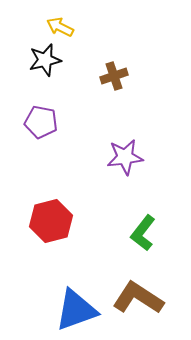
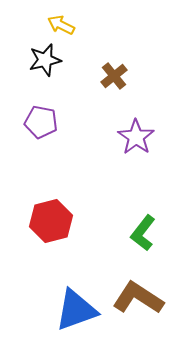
yellow arrow: moved 1 px right, 2 px up
brown cross: rotated 20 degrees counterclockwise
purple star: moved 11 px right, 20 px up; rotated 30 degrees counterclockwise
